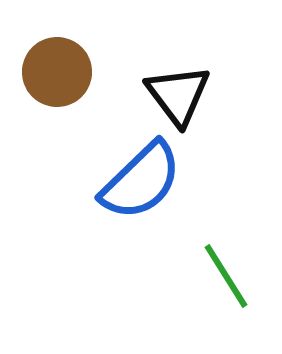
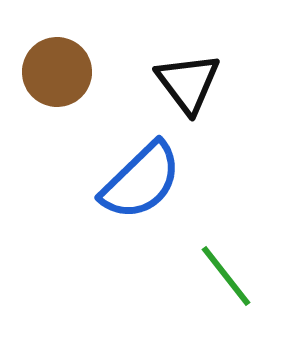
black triangle: moved 10 px right, 12 px up
green line: rotated 6 degrees counterclockwise
